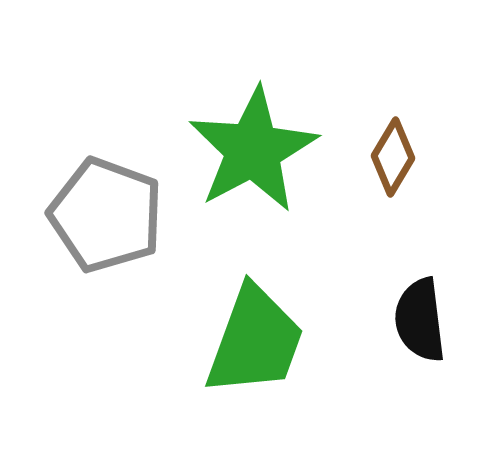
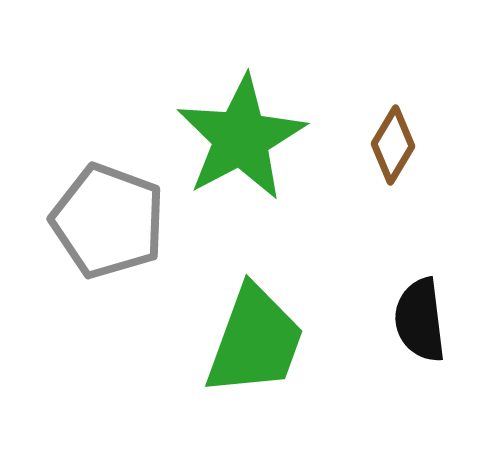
green star: moved 12 px left, 12 px up
brown diamond: moved 12 px up
gray pentagon: moved 2 px right, 6 px down
